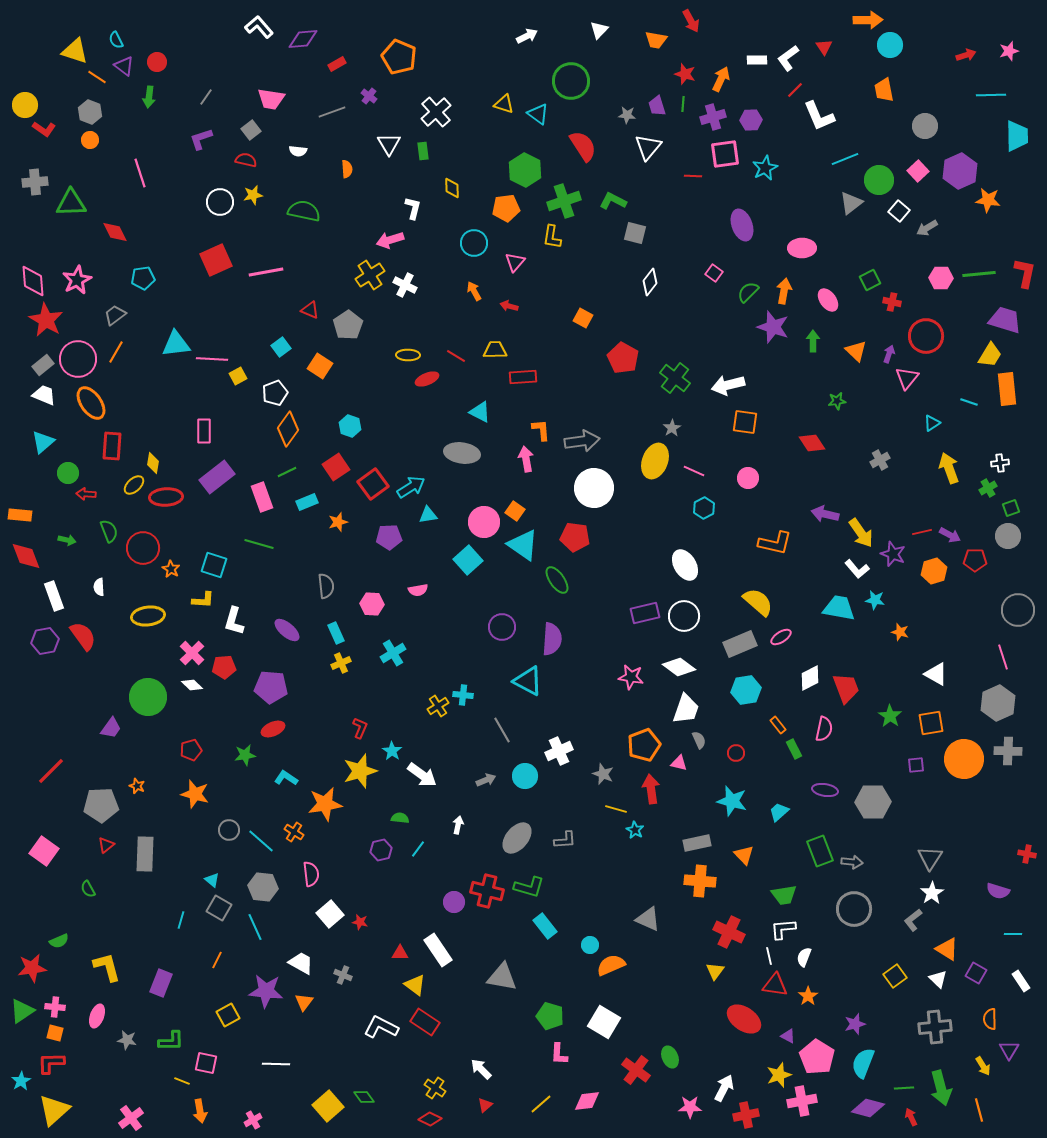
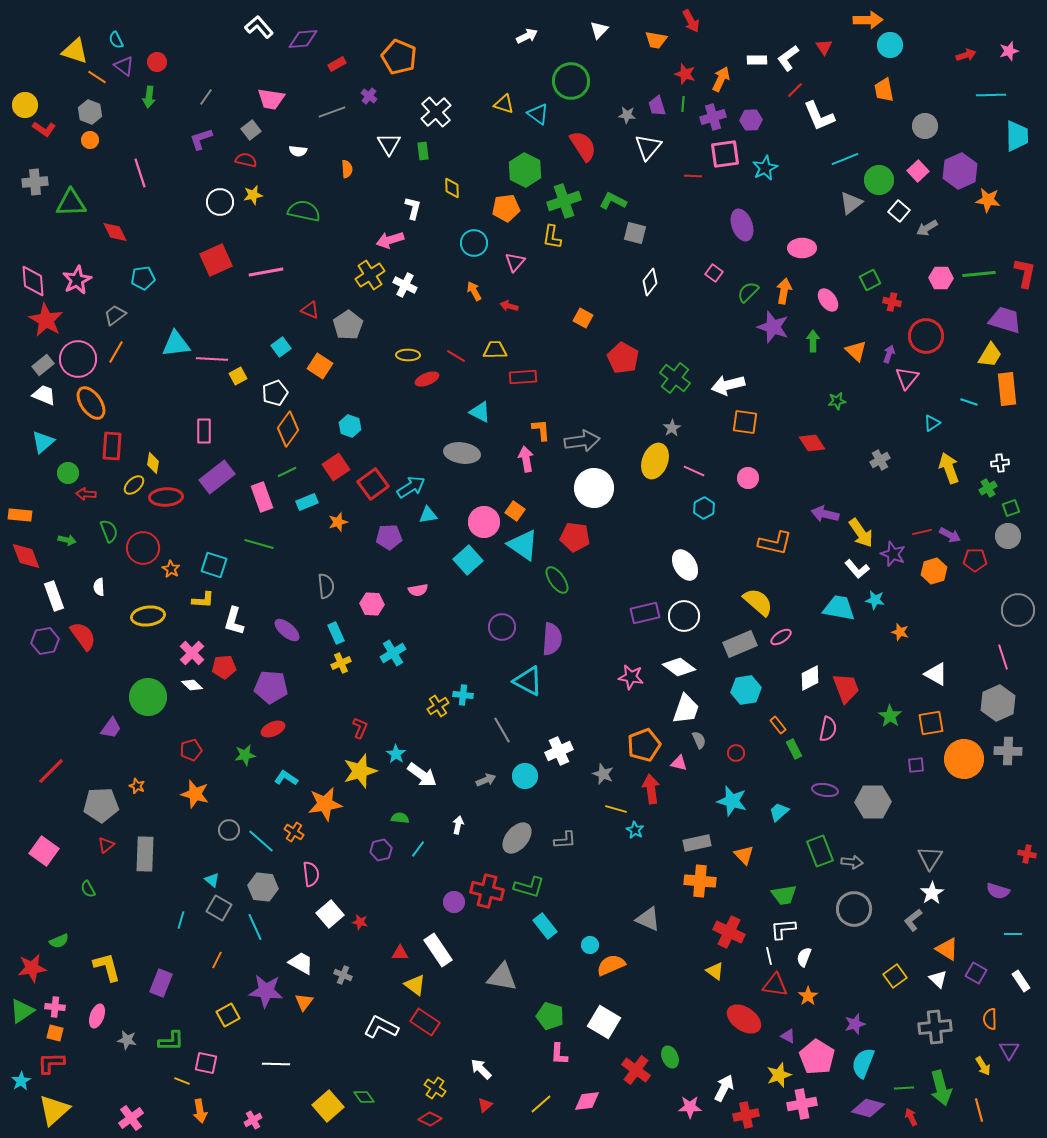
pink semicircle at (824, 729): moved 4 px right
cyan star at (392, 751): moved 4 px right, 3 px down
yellow triangle at (715, 971): rotated 30 degrees counterclockwise
pink cross at (802, 1101): moved 3 px down
